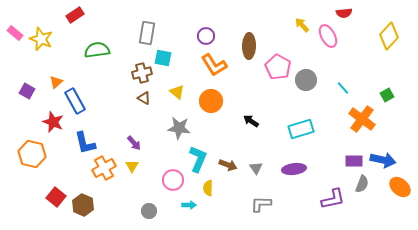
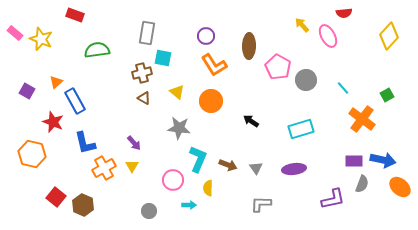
red rectangle at (75, 15): rotated 54 degrees clockwise
